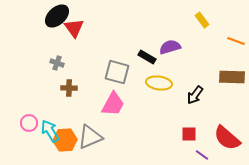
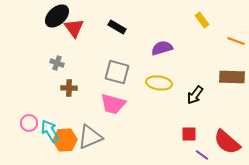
purple semicircle: moved 8 px left, 1 px down
black rectangle: moved 30 px left, 30 px up
pink trapezoid: rotated 76 degrees clockwise
red semicircle: moved 4 px down
